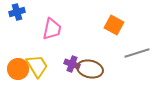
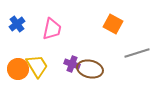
blue cross: moved 12 px down; rotated 21 degrees counterclockwise
orange square: moved 1 px left, 1 px up
